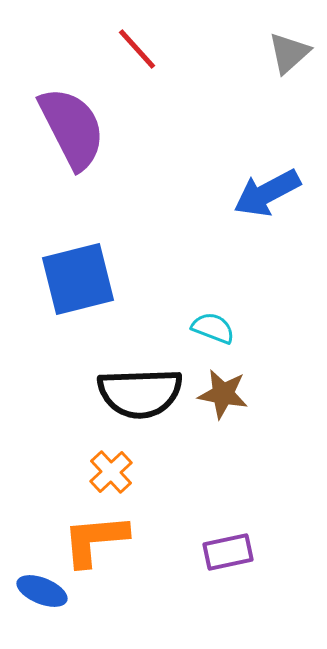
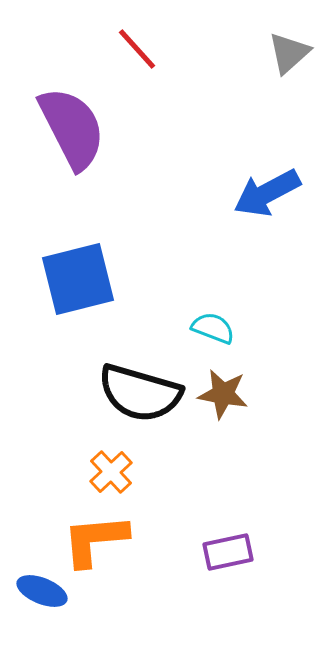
black semicircle: rotated 18 degrees clockwise
